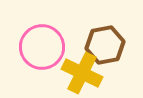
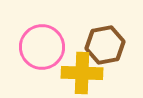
yellow cross: rotated 24 degrees counterclockwise
